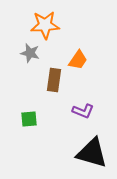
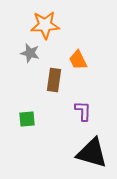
orange trapezoid: rotated 120 degrees clockwise
purple L-shape: rotated 110 degrees counterclockwise
green square: moved 2 px left
